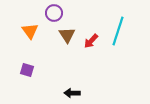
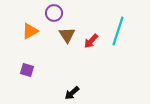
orange triangle: rotated 36 degrees clockwise
black arrow: rotated 42 degrees counterclockwise
